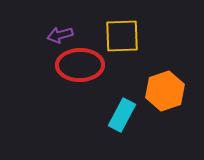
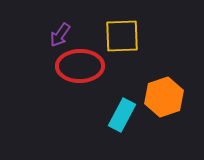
purple arrow: rotated 40 degrees counterclockwise
red ellipse: moved 1 px down
orange hexagon: moved 1 px left, 6 px down
